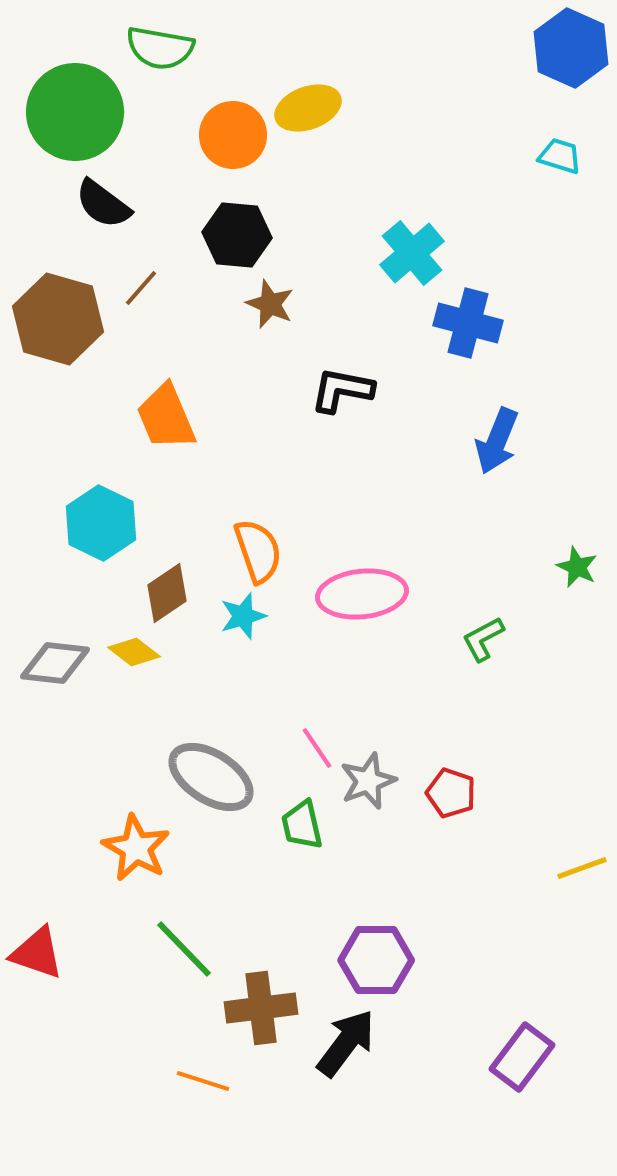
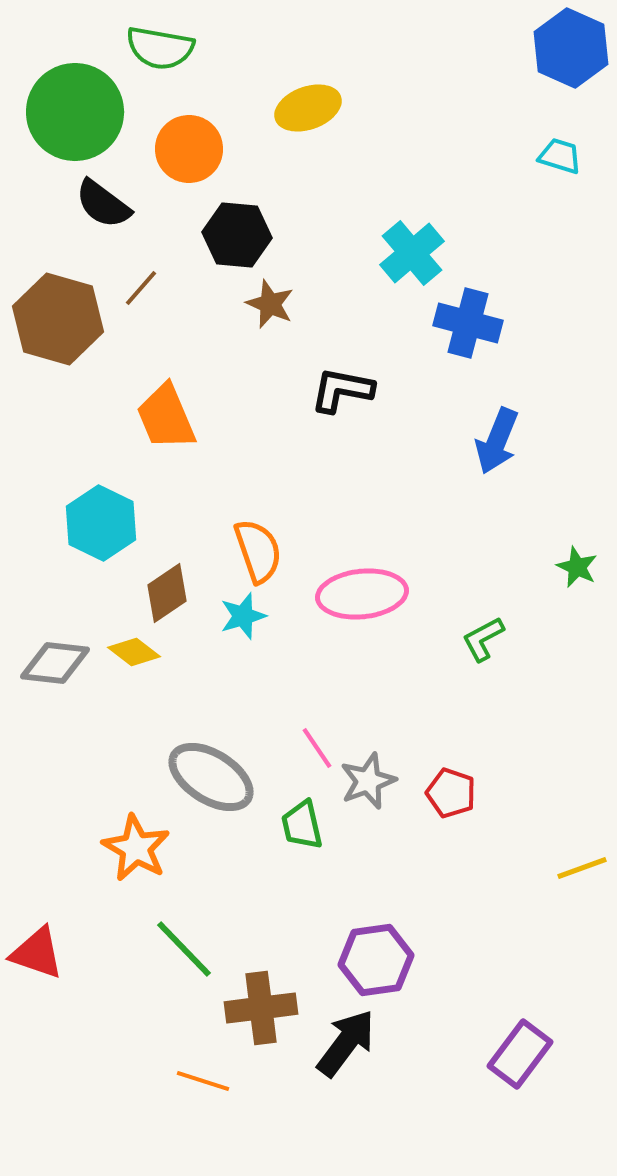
orange circle: moved 44 px left, 14 px down
purple hexagon: rotated 8 degrees counterclockwise
purple rectangle: moved 2 px left, 3 px up
